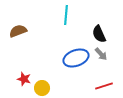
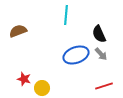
blue ellipse: moved 3 px up
